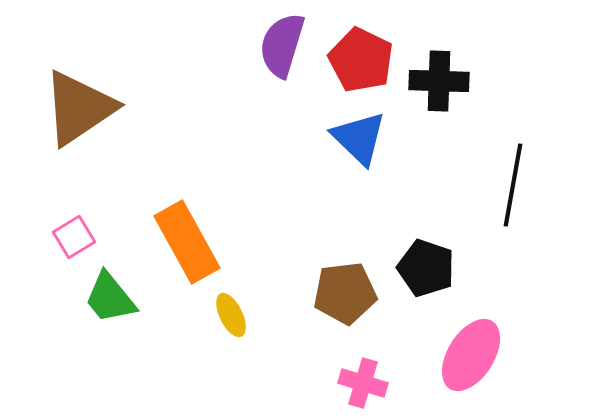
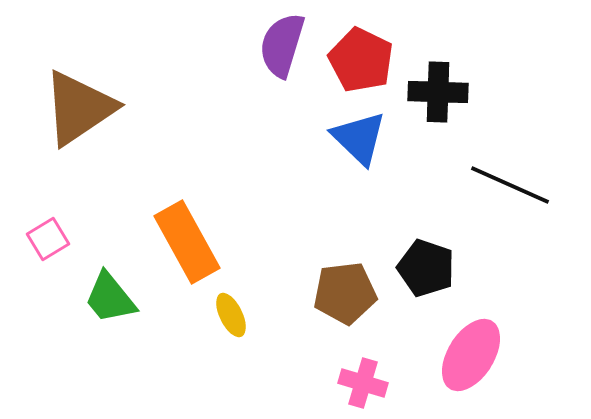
black cross: moved 1 px left, 11 px down
black line: moved 3 px left; rotated 76 degrees counterclockwise
pink square: moved 26 px left, 2 px down
